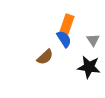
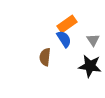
orange rectangle: rotated 36 degrees clockwise
brown semicircle: rotated 138 degrees clockwise
black star: moved 1 px right, 1 px up
